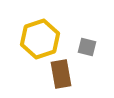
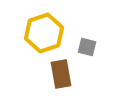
yellow hexagon: moved 4 px right, 6 px up
